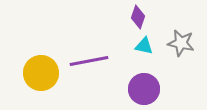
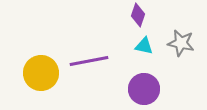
purple diamond: moved 2 px up
